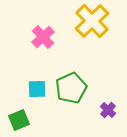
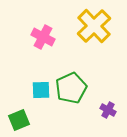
yellow cross: moved 2 px right, 5 px down
pink cross: rotated 20 degrees counterclockwise
cyan square: moved 4 px right, 1 px down
purple cross: rotated 14 degrees counterclockwise
